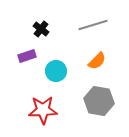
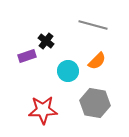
gray line: rotated 32 degrees clockwise
black cross: moved 5 px right, 12 px down
cyan circle: moved 12 px right
gray hexagon: moved 4 px left, 2 px down
